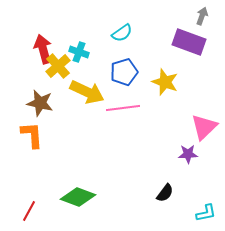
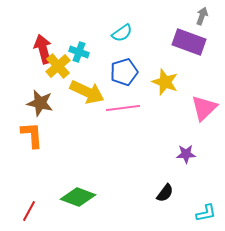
pink triangle: moved 19 px up
purple star: moved 2 px left
